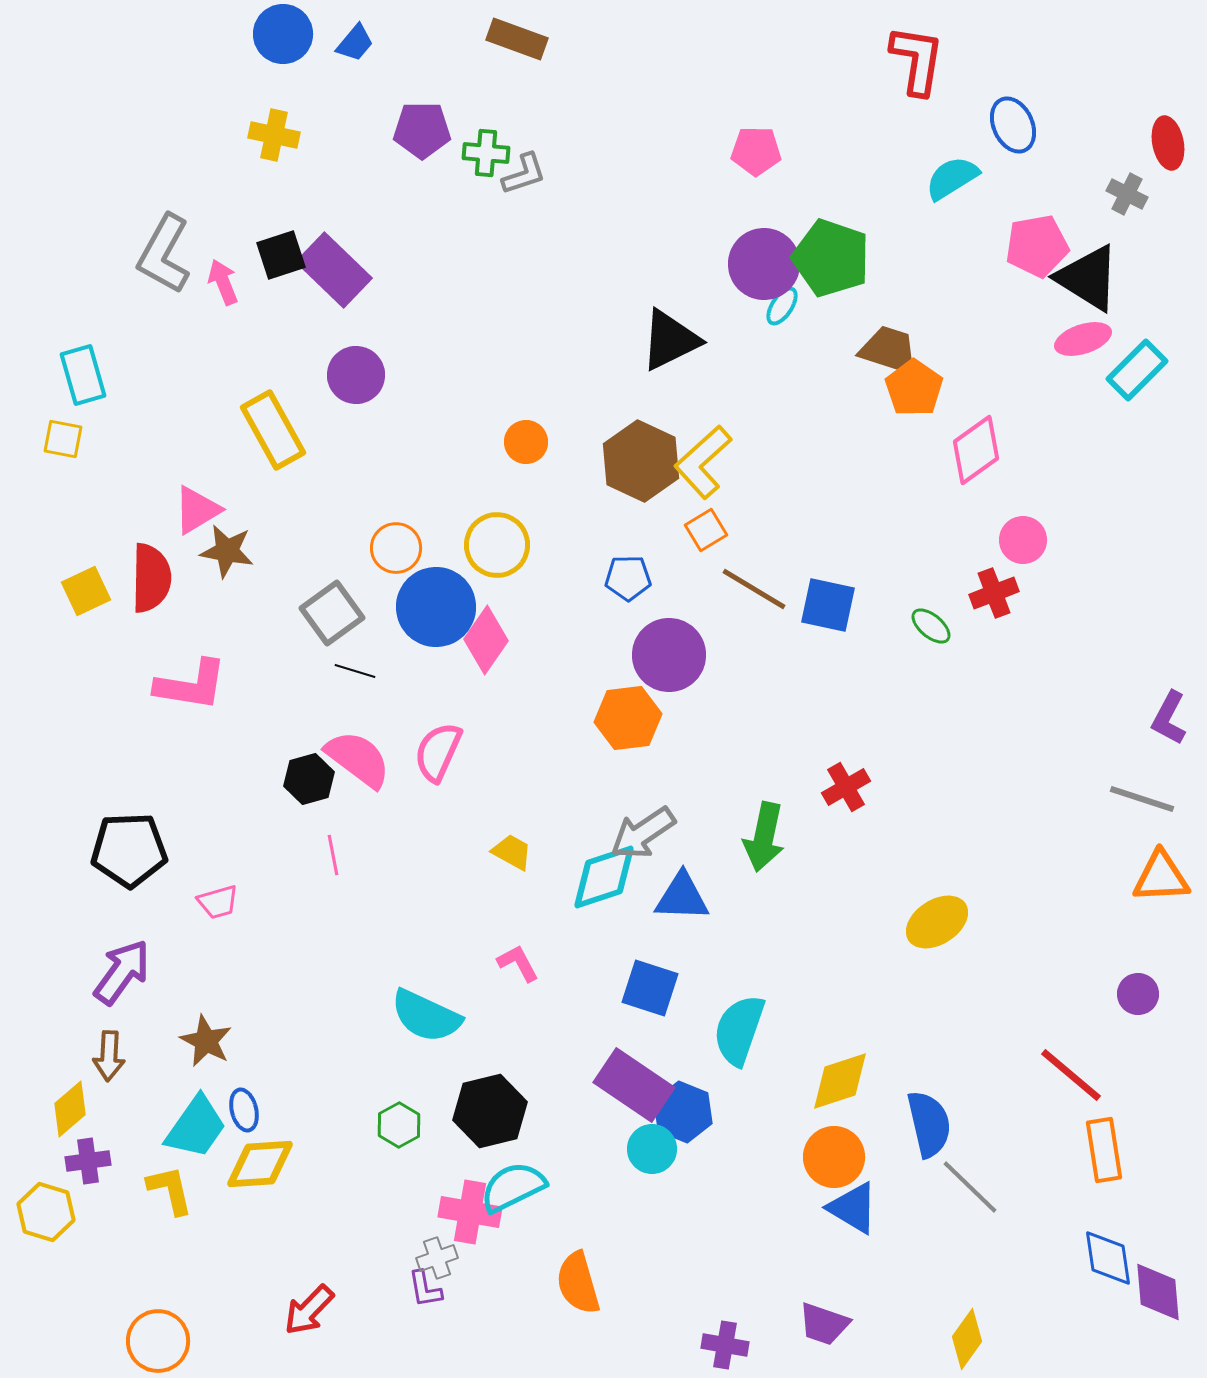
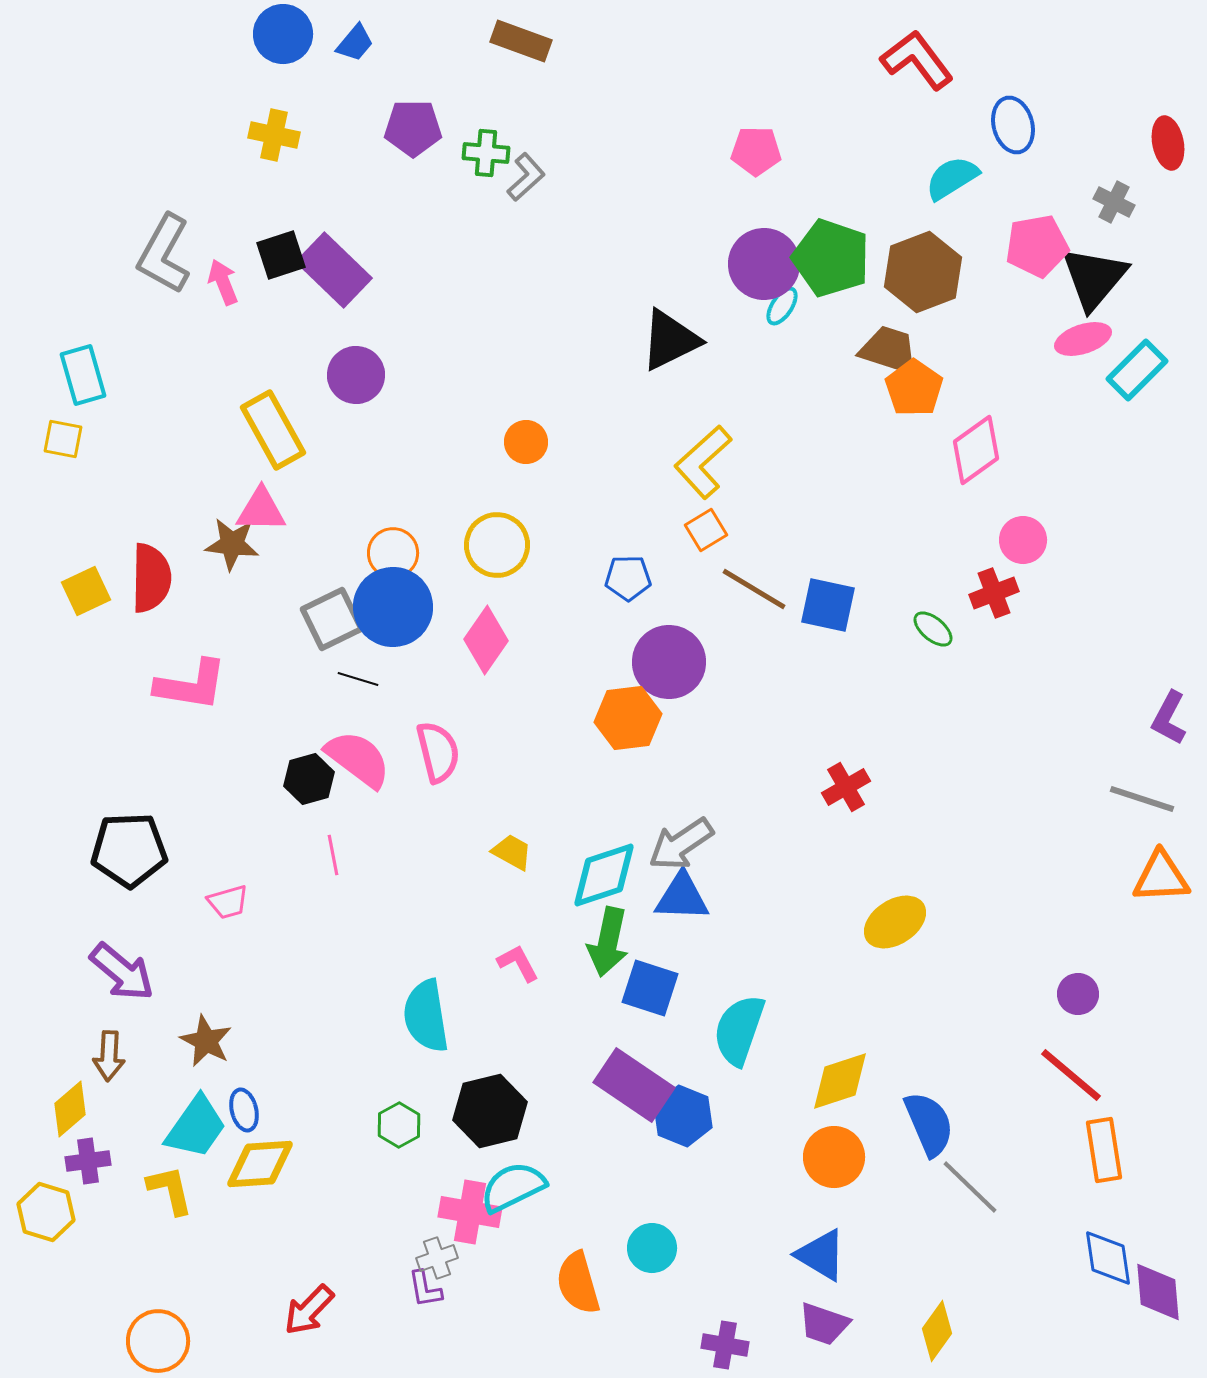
brown rectangle at (517, 39): moved 4 px right, 2 px down
red L-shape at (917, 60): rotated 46 degrees counterclockwise
blue ellipse at (1013, 125): rotated 10 degrees clockwise
purple pentagon at (422, 130): moved 9 px left, 2 px up
gray L-shape at (524, 174): moved 2 px right, 3 px down; rotated 24 degrees counterclockwise
gray cross at (1127, 194): moved 13 px left, 8 px down
black triangle at (1088, 278): moved 6 px right; rotated 38 degrees clockwise
brown hexagon at (641, 461): moved 282 px right, 189 px up; rotated 14 degrees clockwise
pink triangle at (197, 510): moved 64 px right; rotated 32 degrees clockwise
orange circle at (396, 548): moved 3 px left, 5 px down
brown star at (227, 551): moved 5 px right, 7 px up; rotated 4 degrees counterclockwise
blue circle at (436, 607): moved 43 px left
gray square at (332, 613): moved 6 px down; rotated 10 degrees clockwise
green ellipse at (931, 626): moved 2 px right, 3 px down
purple circle at (669, 655): moved 7 px down
black line at (355, 671): moved 3 px right, 8 px down
pink semicircle at (438, 752): rotated 142 degrees clockwise
gray arrow at (643, 833): moved 38 px right, 11 px down
green arrow at (764, 837): moved 156 px left, 105 px down
cyan diamond at (604, 877): moved 2 px up
pink trapezoid at (218, 902): moved 10 px right
yellow ellipse at (937, 922): moved 42 px left
purple arrow at (122, 972): rotated 94 degrees clockwise
purple circle at (1138, 994): moved 60 px left
cyan semicircle at (426, 1016): rotated 56 degrees clockwise
blue hexagon at (683, 1112): moved 4 px down
blue semicircle at (929, 1124): rotated 10 degrees counterclockwise
cyan circle at (652, 1149): moved 99 px down
blue triangle at (853, 1208): moved 32 px left, 47 px down
yellow diamond at (967, 1339): moved 30 px left, 8 px up
